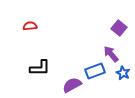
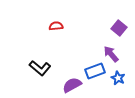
red semicircle: moved 26 px right
black L-shape: rotated 40 degrees clockwise
blue star: moved 5 px left, 5 px down
